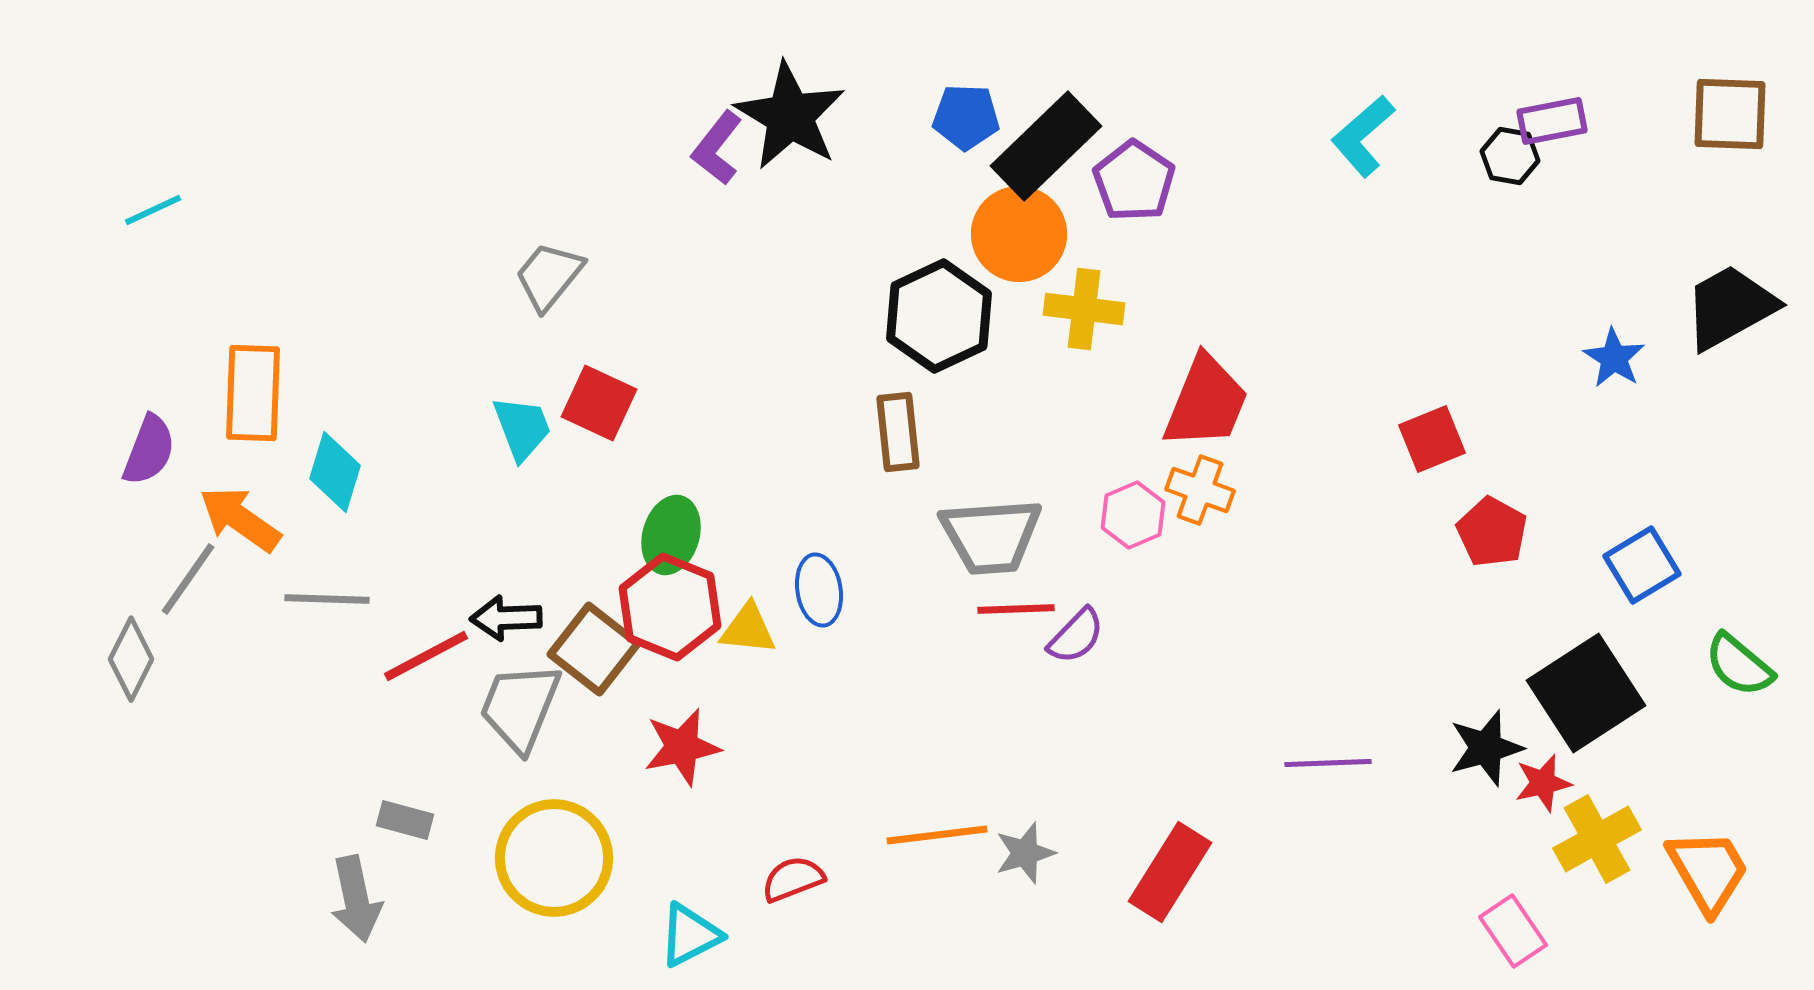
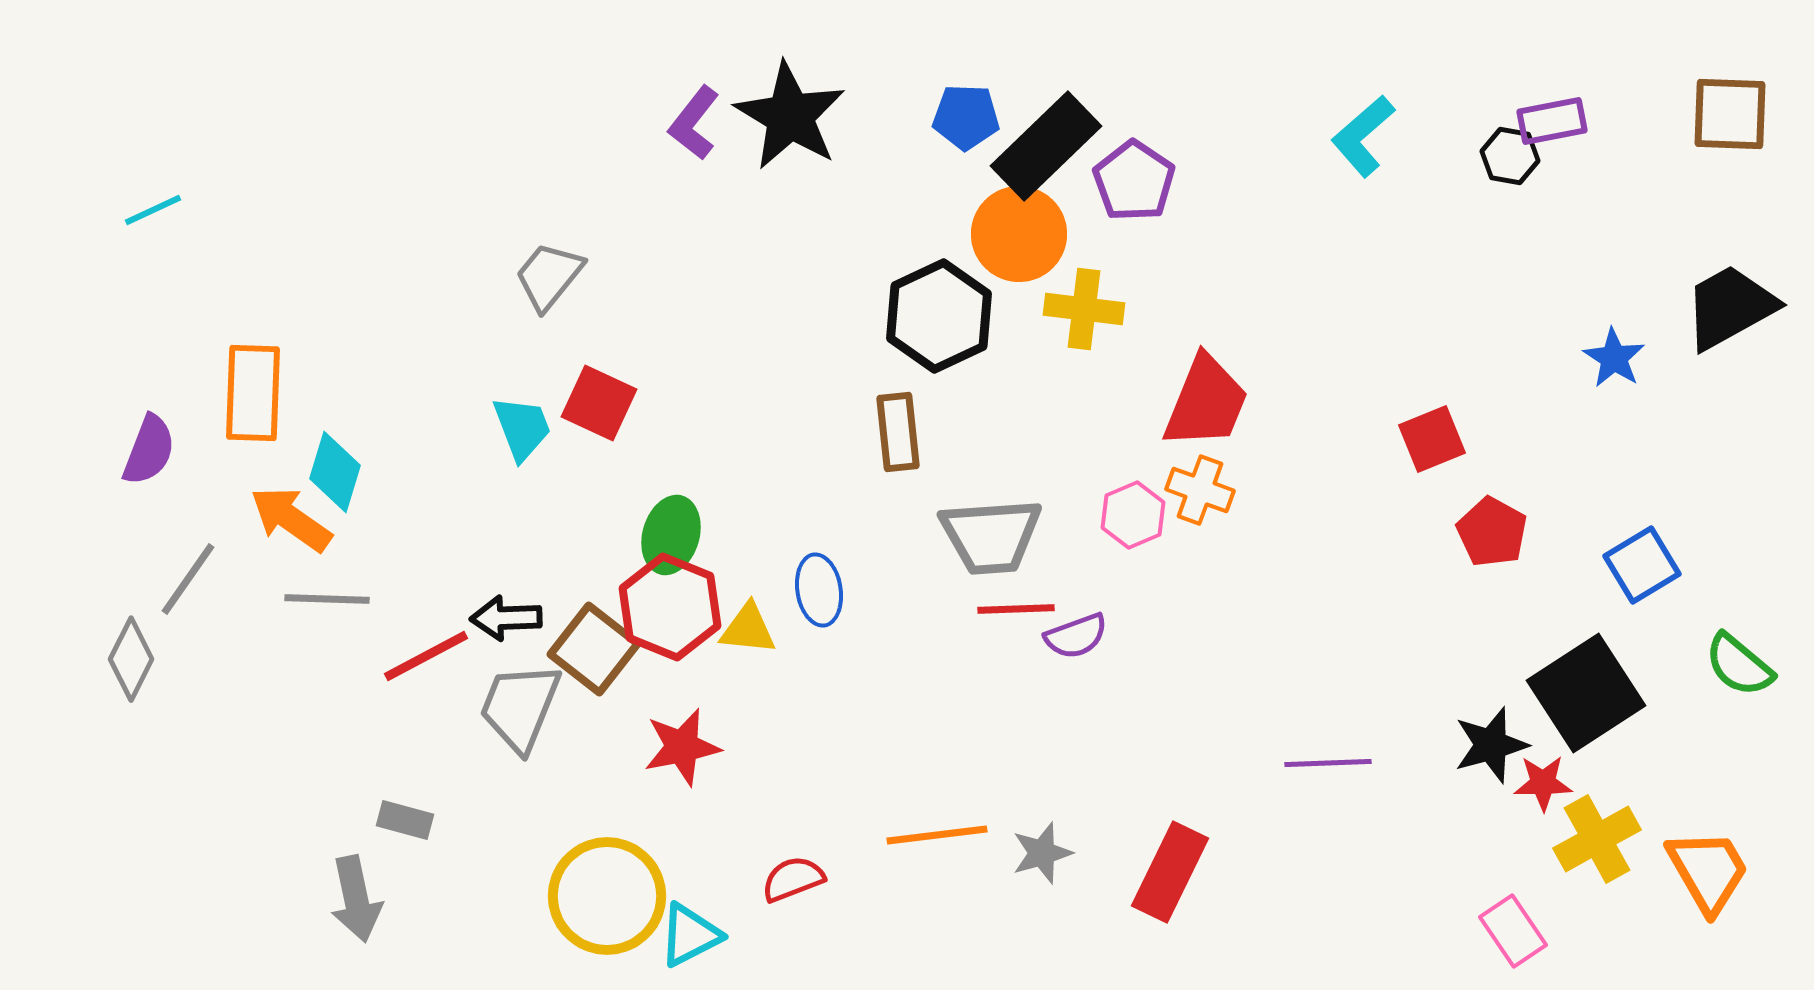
purple L-shape at (717, 148): moved 23 px left, 25 px up
orange arrow at (240, 519): moved 51 px right
purple semicircle at (1076, 636): rotated 26 degrees clockwise
black star at (1486, 748): moved 5 px right, 3 px up
red star at (1543, 783): rotated 12 degrees clockwise
gray star at (1025, 853): moved 17 px right
yellow circle at (554, 858): moved 53 px right, 38 px down
red rectangle at (1170, 872): rotated 6 degrees counterclockwise
